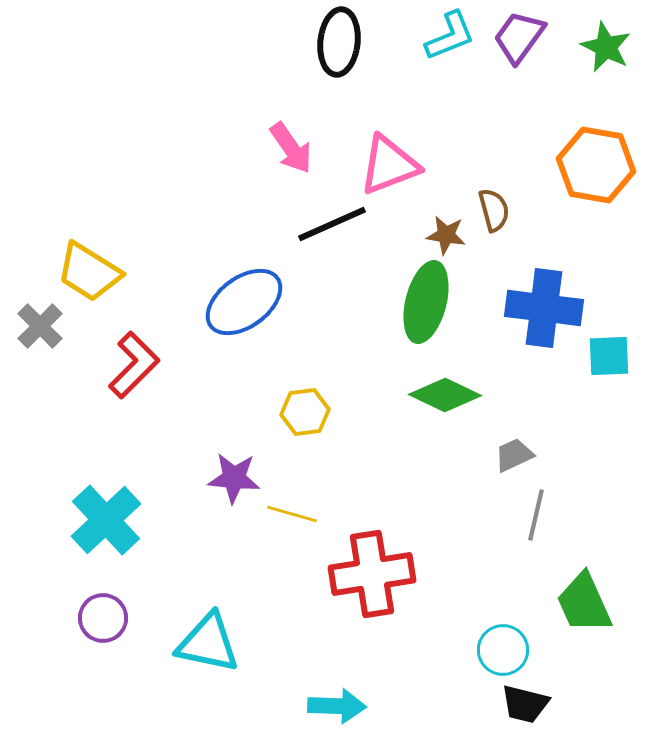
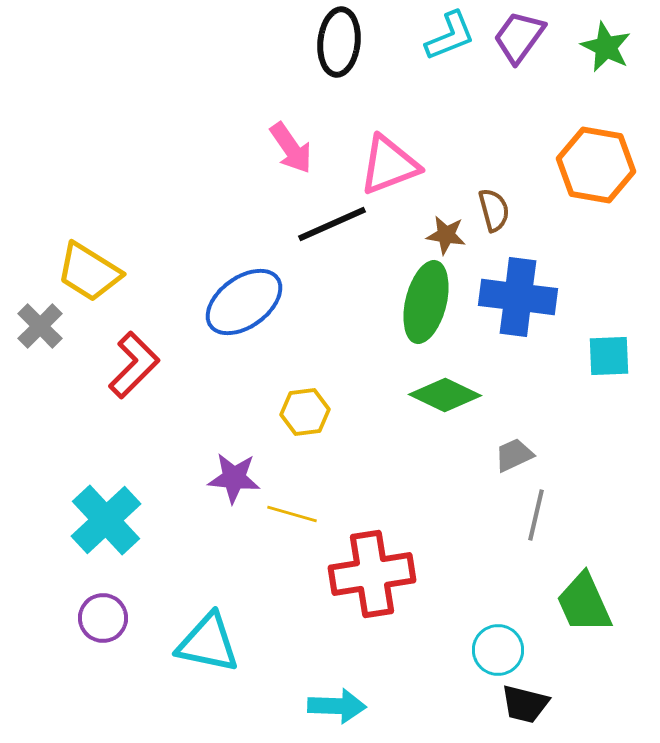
blue cross: moved 26 px left, 11 px up
cyan circle: moved 5 px left
